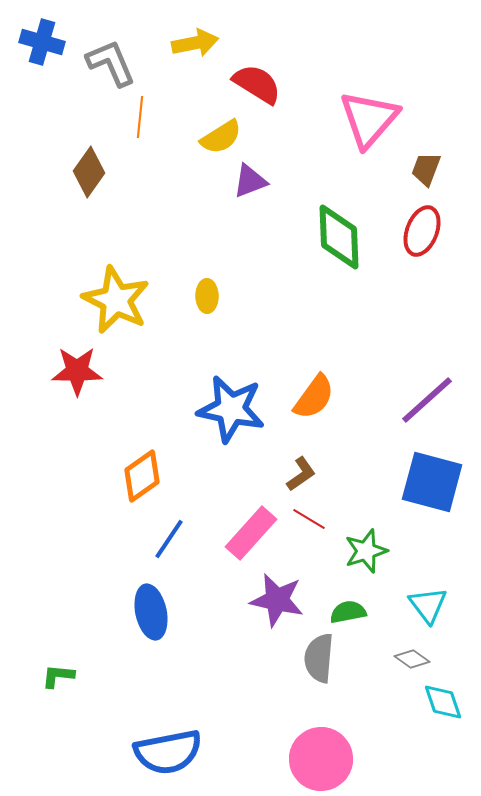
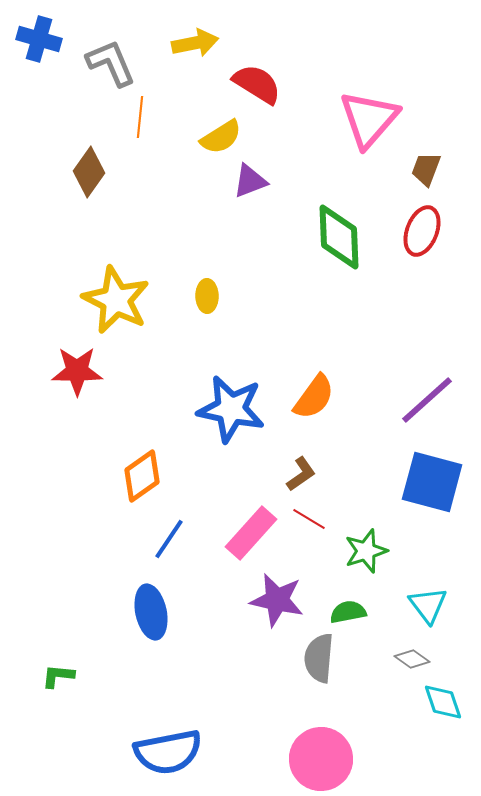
blue cross: moved 3 px left, 3 px up
